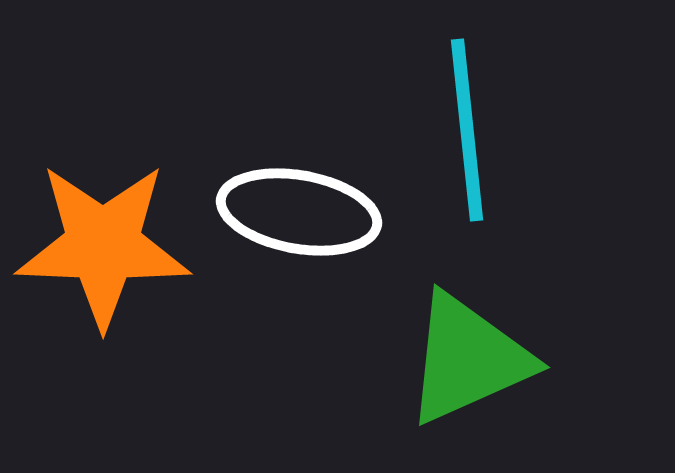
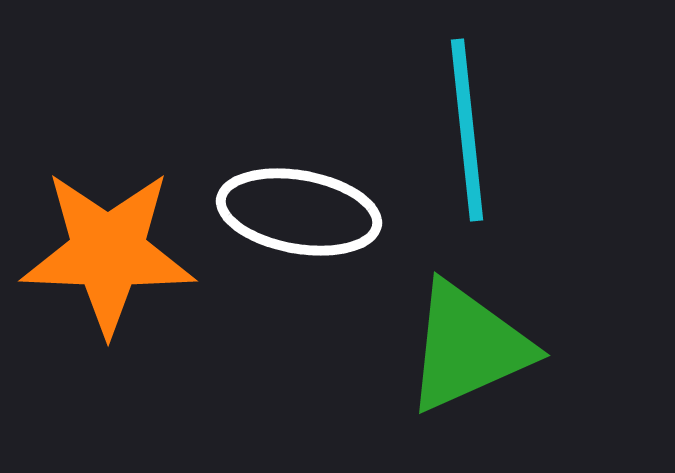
orange star: moved 5 px right, 7 px down
green triangle: moved 12 px up
